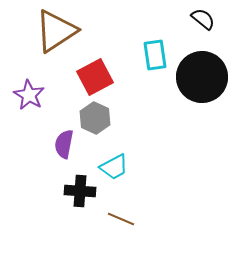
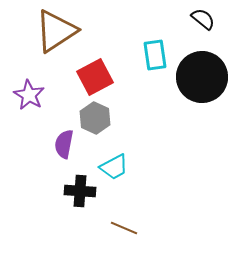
brown line: moved 3 px right, 9 px down
